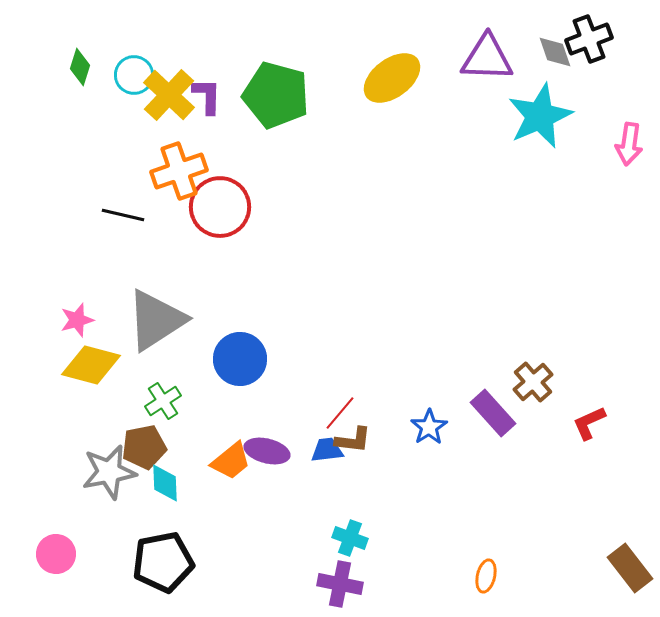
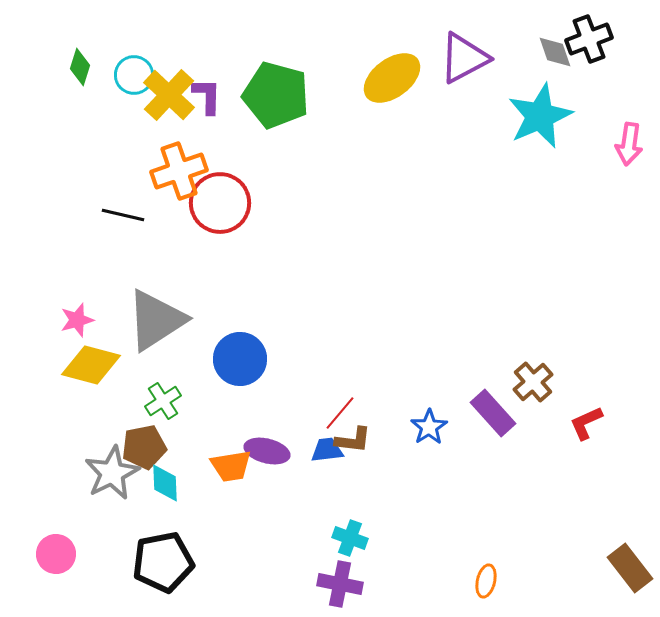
purple triangle: moved 23 px left; rotated 30 degrees counterclockwise
red circle: moved 4 px up
red L-shape: moved 3 px left
orange trapezoid: moved 5 px down; rotated 30 degrees clockwise
gray star: moved 3 px right, 1 px down; rotated 16 degrees counterclockwise
orange ellipse: moved 5 px down
